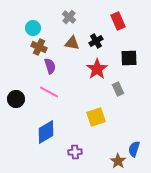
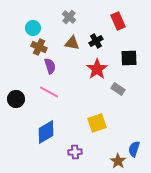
gray rectangle: rotated 32 degrees counterclockwise
yellow square: moved 1 px right, 6 px down
